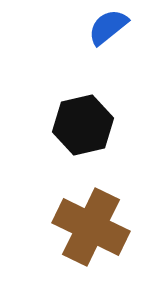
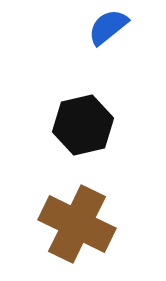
brown cross: moved 14 px left, 3 px up
